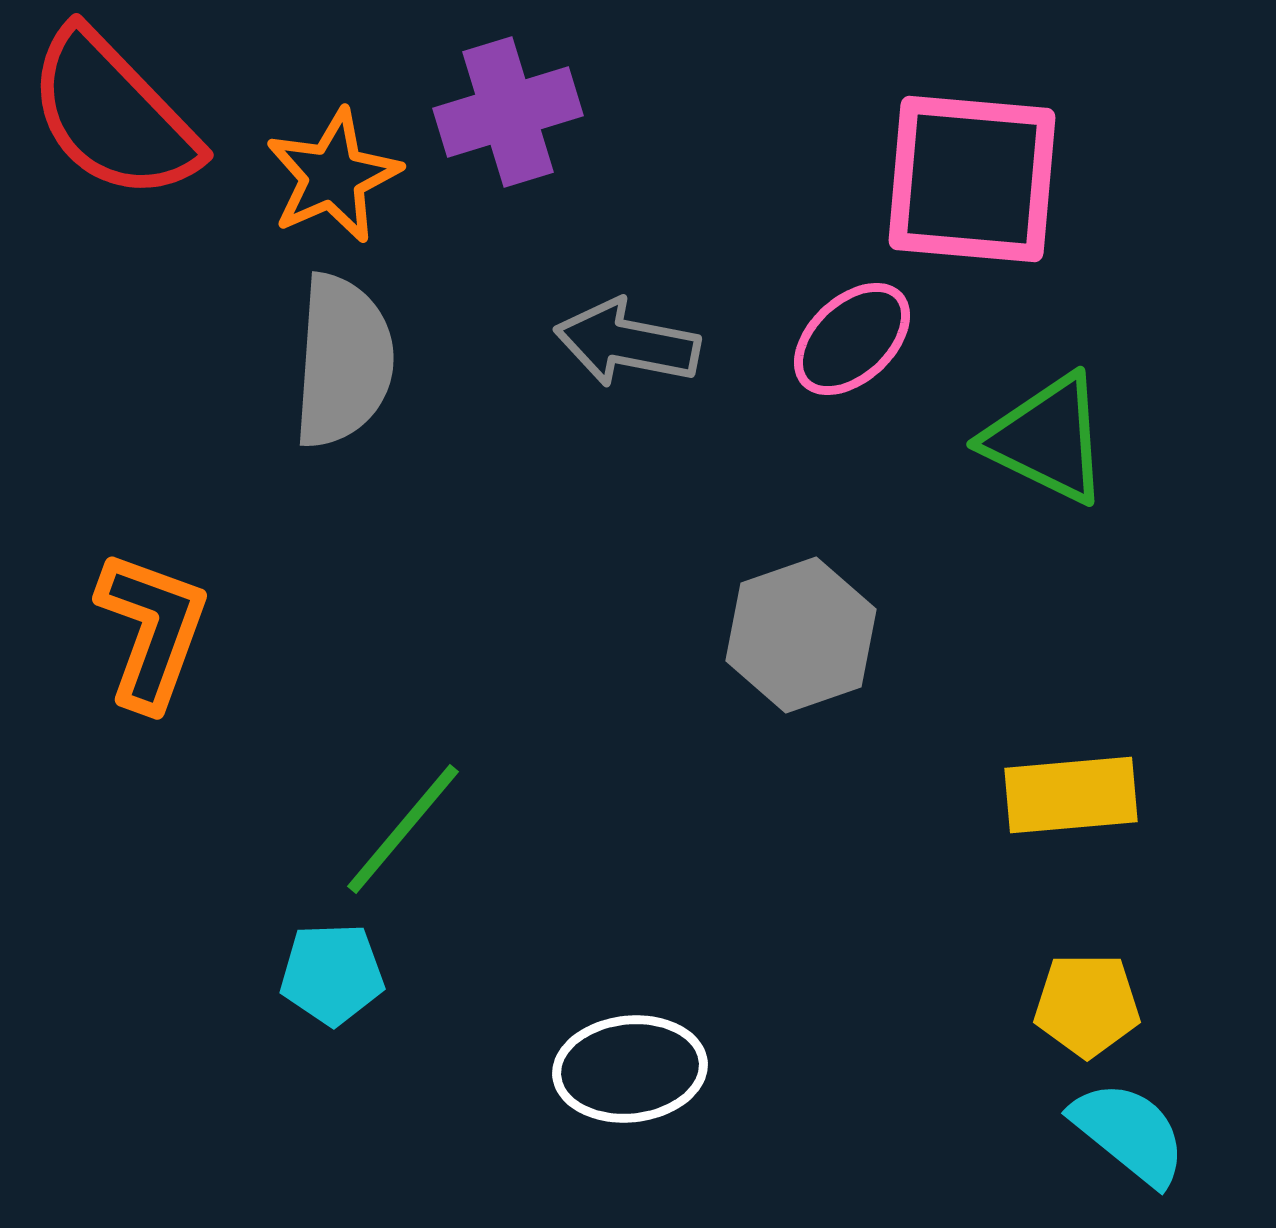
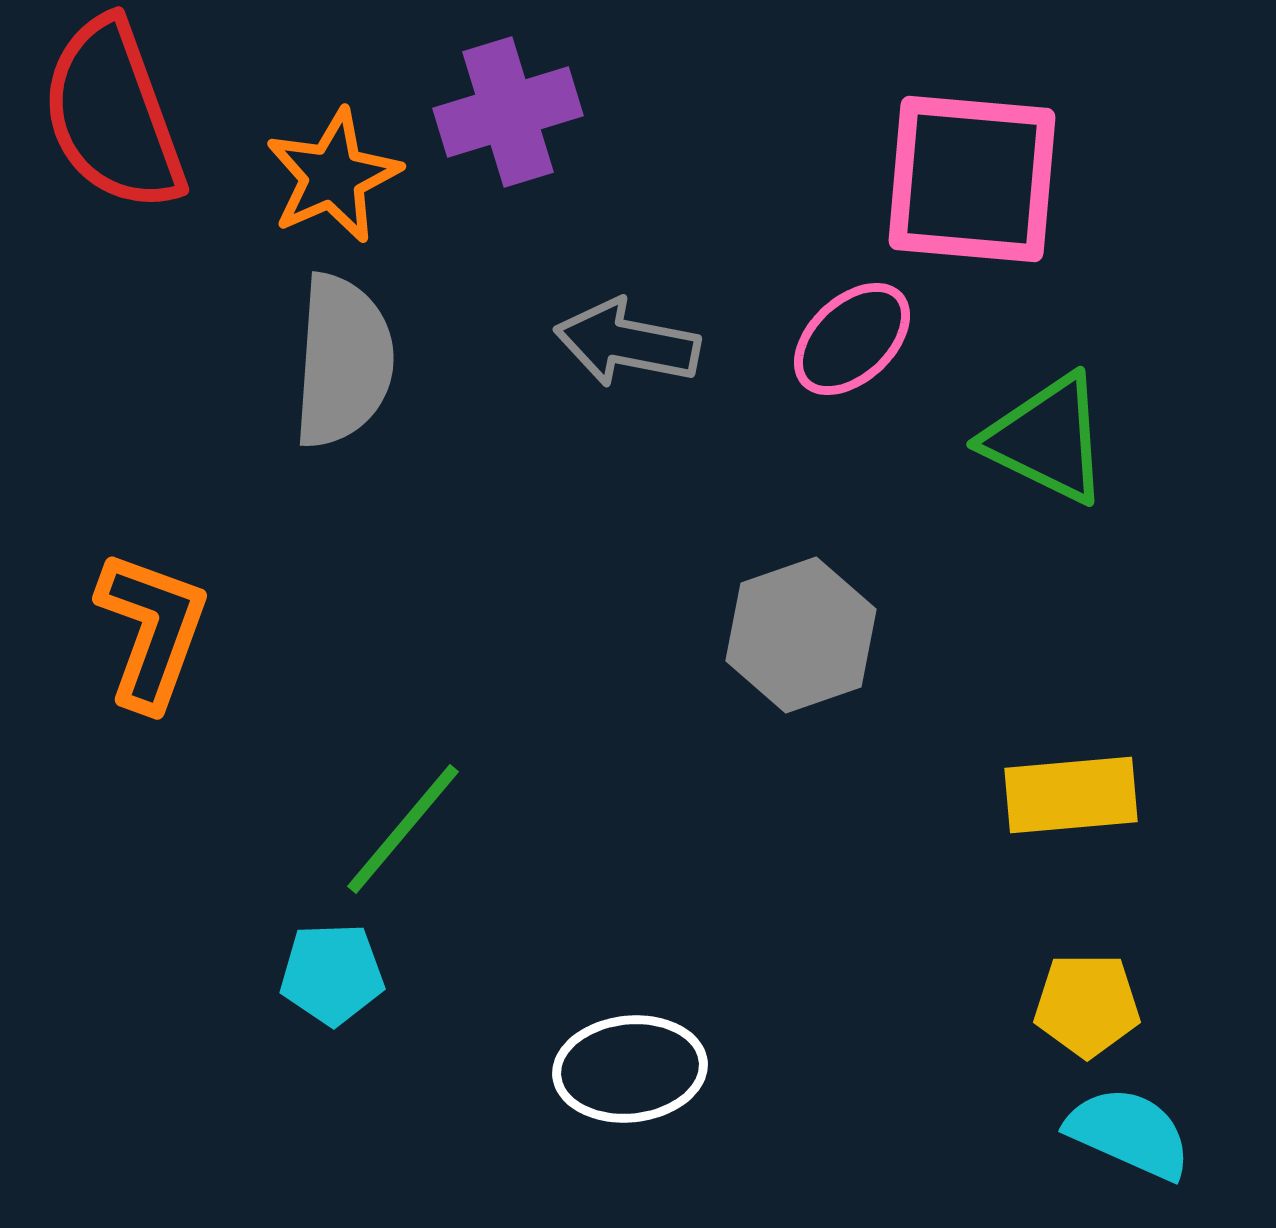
red semicircle: rotated 24 degrees clockwise
cyan semicircle: rotated 15 degrees counterclockwise
